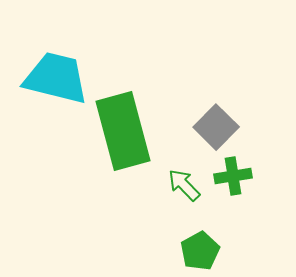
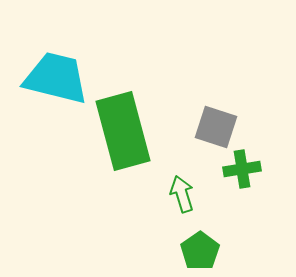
gray square: rotated 27 degrees counterclockwise
green cross: moved 9 px right, 7 px up
green arrow: moved 2 px left, 9 px down; rotated 27 degrees clockwise
green pentagon: rotated 6 degrees counterclockwise
